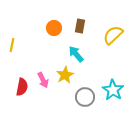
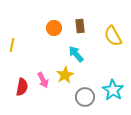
brown rectangle: rotated 16 degrees counterclockwise
yellow semicircle: moved 1 px down; rotated 75 degrees counterclockwise
